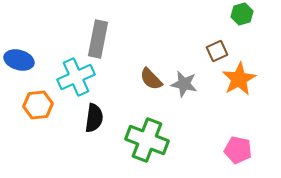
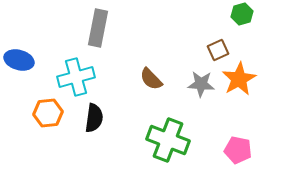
gray rectangle: moved 11 px up
brown square: moved 1 px right, 1 px up
cyan cross: rotated 9 degrees clockwise
gray star: moved 17 px right; rotated 8 degrees counterclockwise
orange hexagon: moved 10 px right, 8 px down
green cross: moved 21 px right
